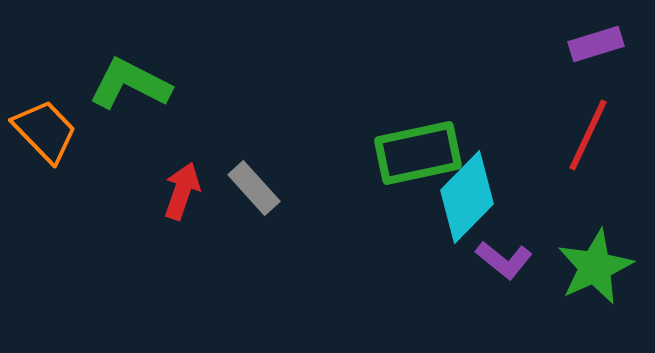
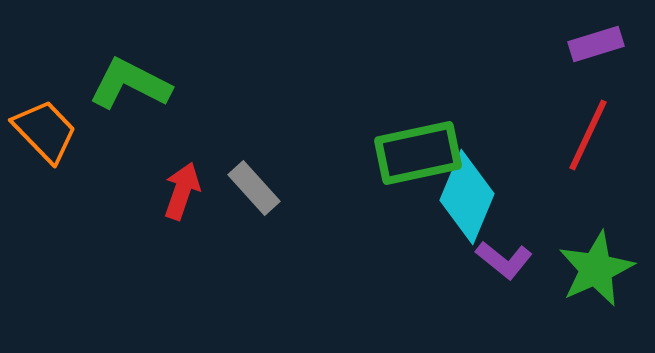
cyan diamond: rotated 22 degrees counterclockwise
green star: moved 1 px right, 2 px down
